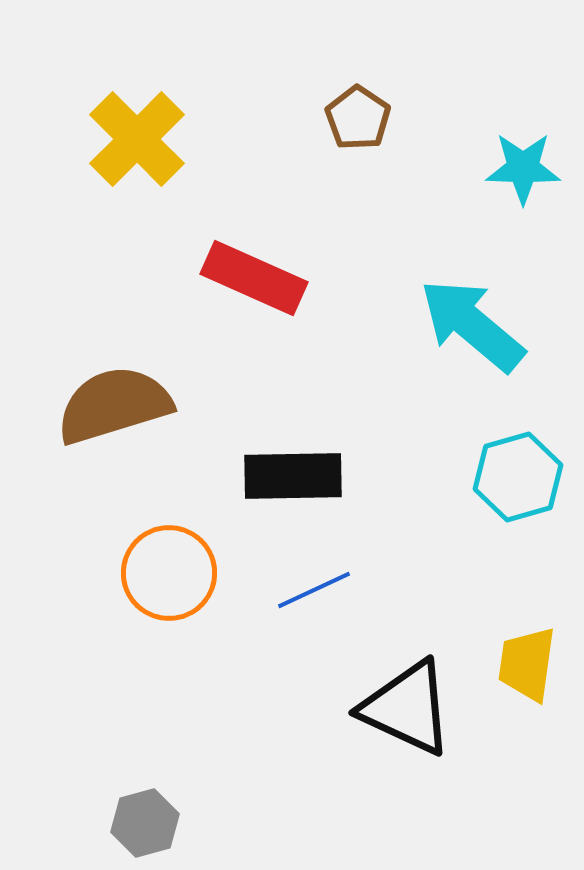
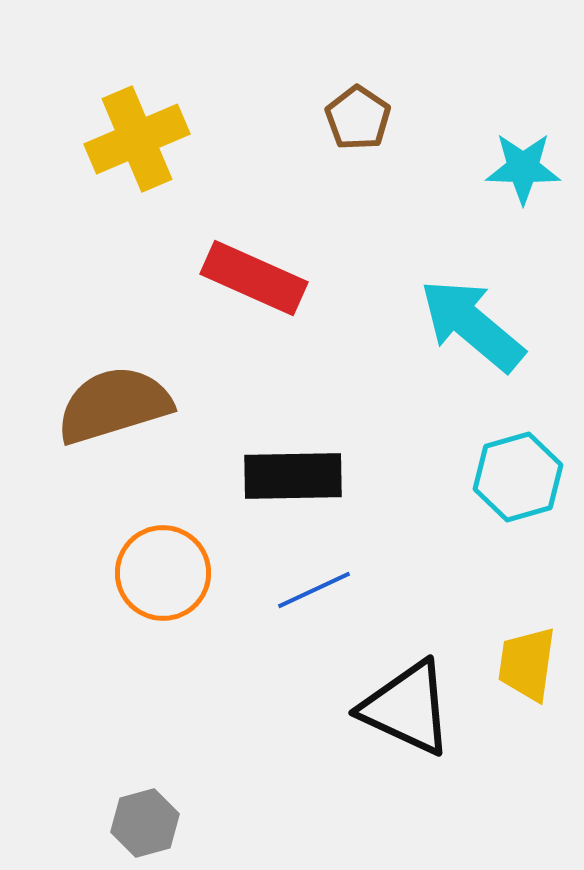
yellow cross: rotated 22 degrees clockwise
orange circle: moved 6 px left
